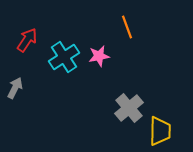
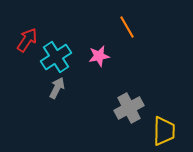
orange line: rotated 10 degrees counterclockwise
cyan cross: moved 8 px left
gray arrow: moved 42 px right
gray cross: rotated 12 degrees clockwise
yellow trapezoid: moved 4 px right
